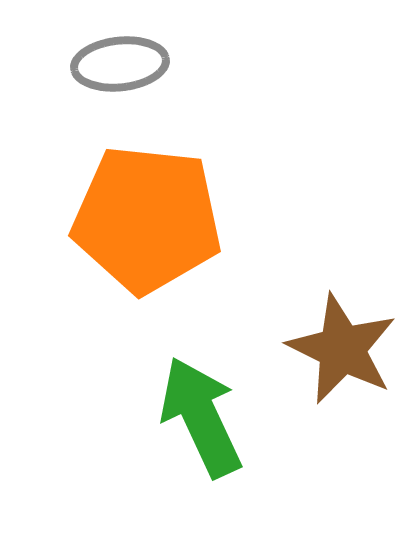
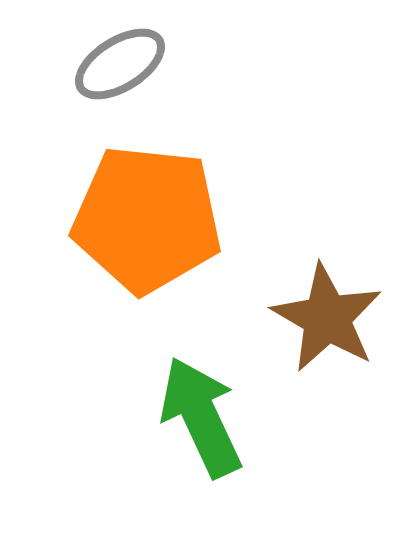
gray ellipse: rotated 26 degrees counterclockwise
brown star: moved 15 px left, 31 px up; rotated 4 degrees clockwise
